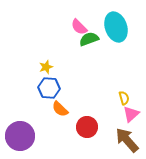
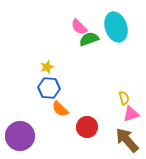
yellow star: moved 1 px right
pink triangle: rotated 24 degrees clockwise
